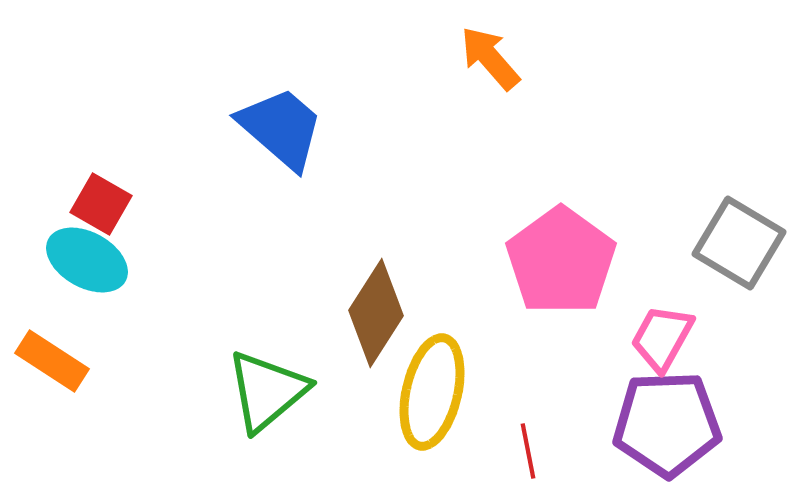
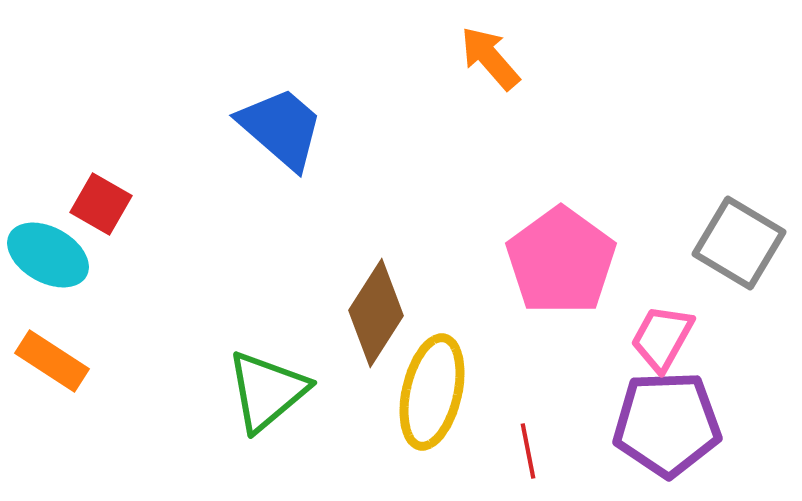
cyan ellipse: moved 39 px left, 5 px up
